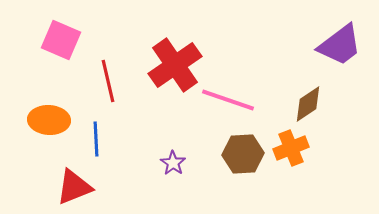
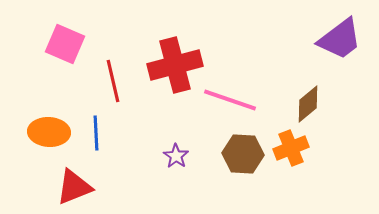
pink square: moved 4 px right, 4 px down
purple trapezoid: moved 6 px up
red cross: rotated 20 degrees clockwise
red line: moved 5 px right
pink line: moved 2 px right
brown diamond: rotated 6 degrees counterclockwise
orange ellipse: moved 12 px down
blue line: moved 6 px up
brown hexagon: rotated 6 degrees clockwise
purple star: moved 3 px right, 7 px up
